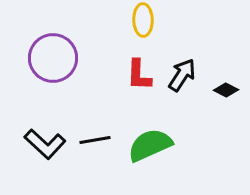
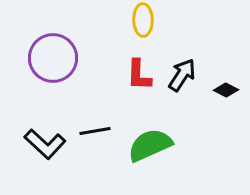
black line: moved 9 px up
